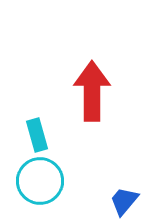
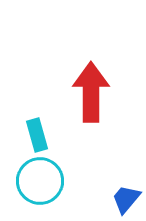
red arrow: moved 1 px left, 1 px down
blue trapezoid: moved 2 px right, 2 px up
